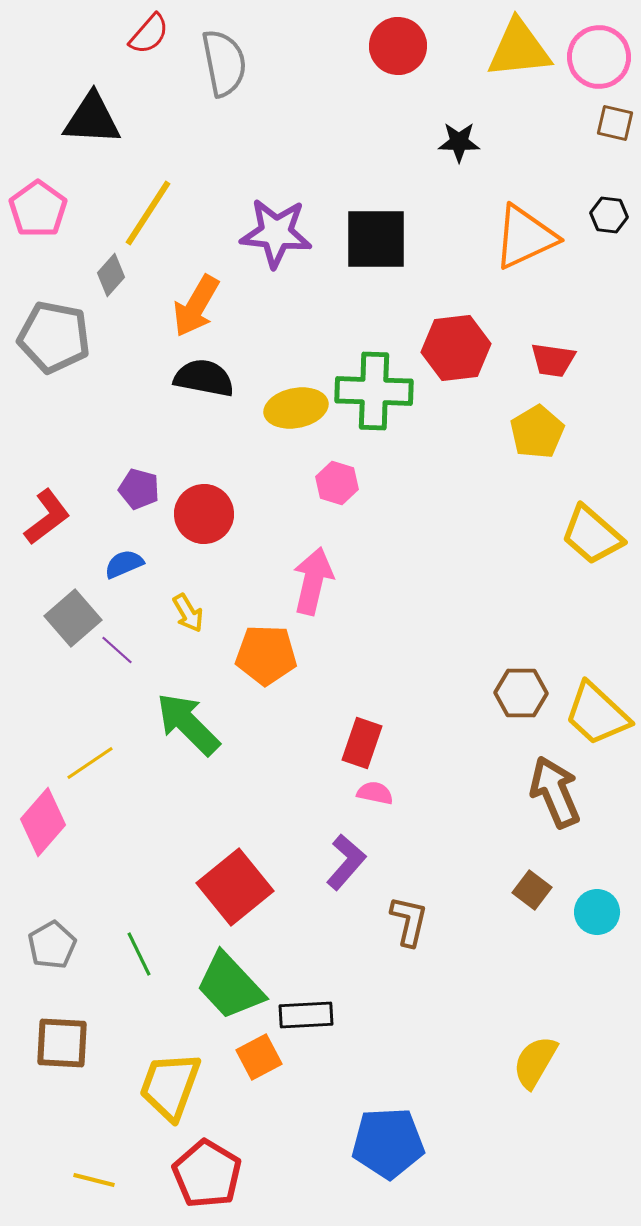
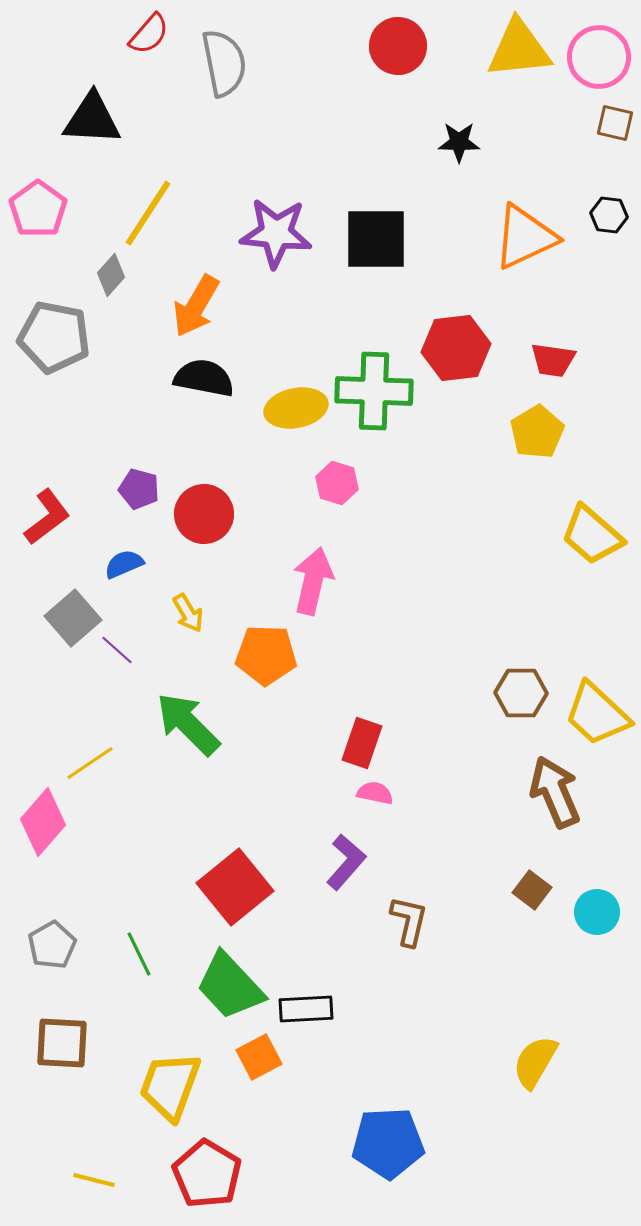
black rectangle at (306, 1015): moved 6 px up
